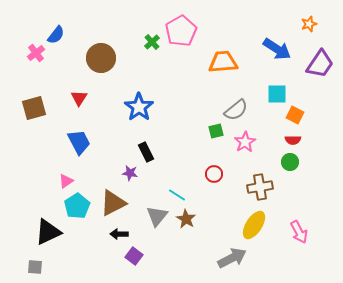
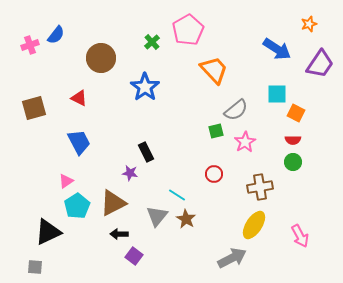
pink pentagon: moved 7 px right, 1 px up
pink cross: moved 6 px left, 8 px up; rotated 18 degrees clockwise
orange trapezoid: moved 9 px left, 8 px down; rotated 52 degrees clockwise
red triangle: rotated 36 degrees counterclockwise
blue star: moved 6 px right, 20 px up
orange square: moved 1 px right, 2 px up
green circle: moved 3 px right
pink arrow: moved 1 px right, 4 px down
